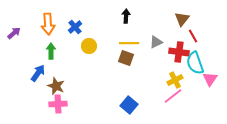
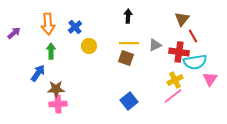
black arrow: moved 2 px right
gray triangle: moved 1 px left, 3 px down
cyan semicircle: moved 1 px up; rotated 80 degrees counterclockwise
brown star: moved 3 px down; rotated 24 degrees counterclockwise
blue square: moved 4 px up; rotated 12 degrees clockwise
